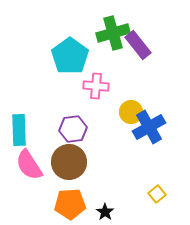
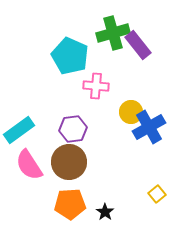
cyan pentagon: rotated 12 degrees counterclockwise
cyan rectangle: rotated 56 degrees clockwise
